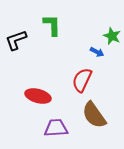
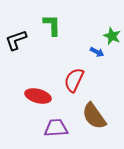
red semicircle: moved 8 px left
brown semicircle: moved 1 px down
